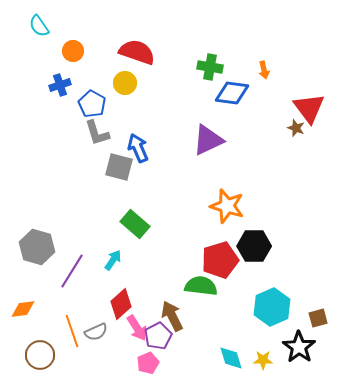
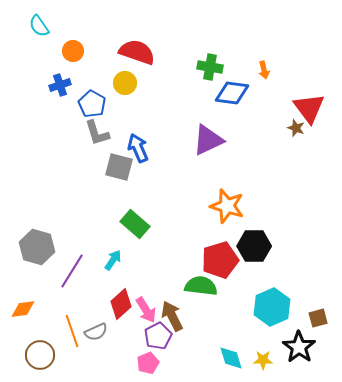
pink arrow: moved 9 px right, 18 px up
